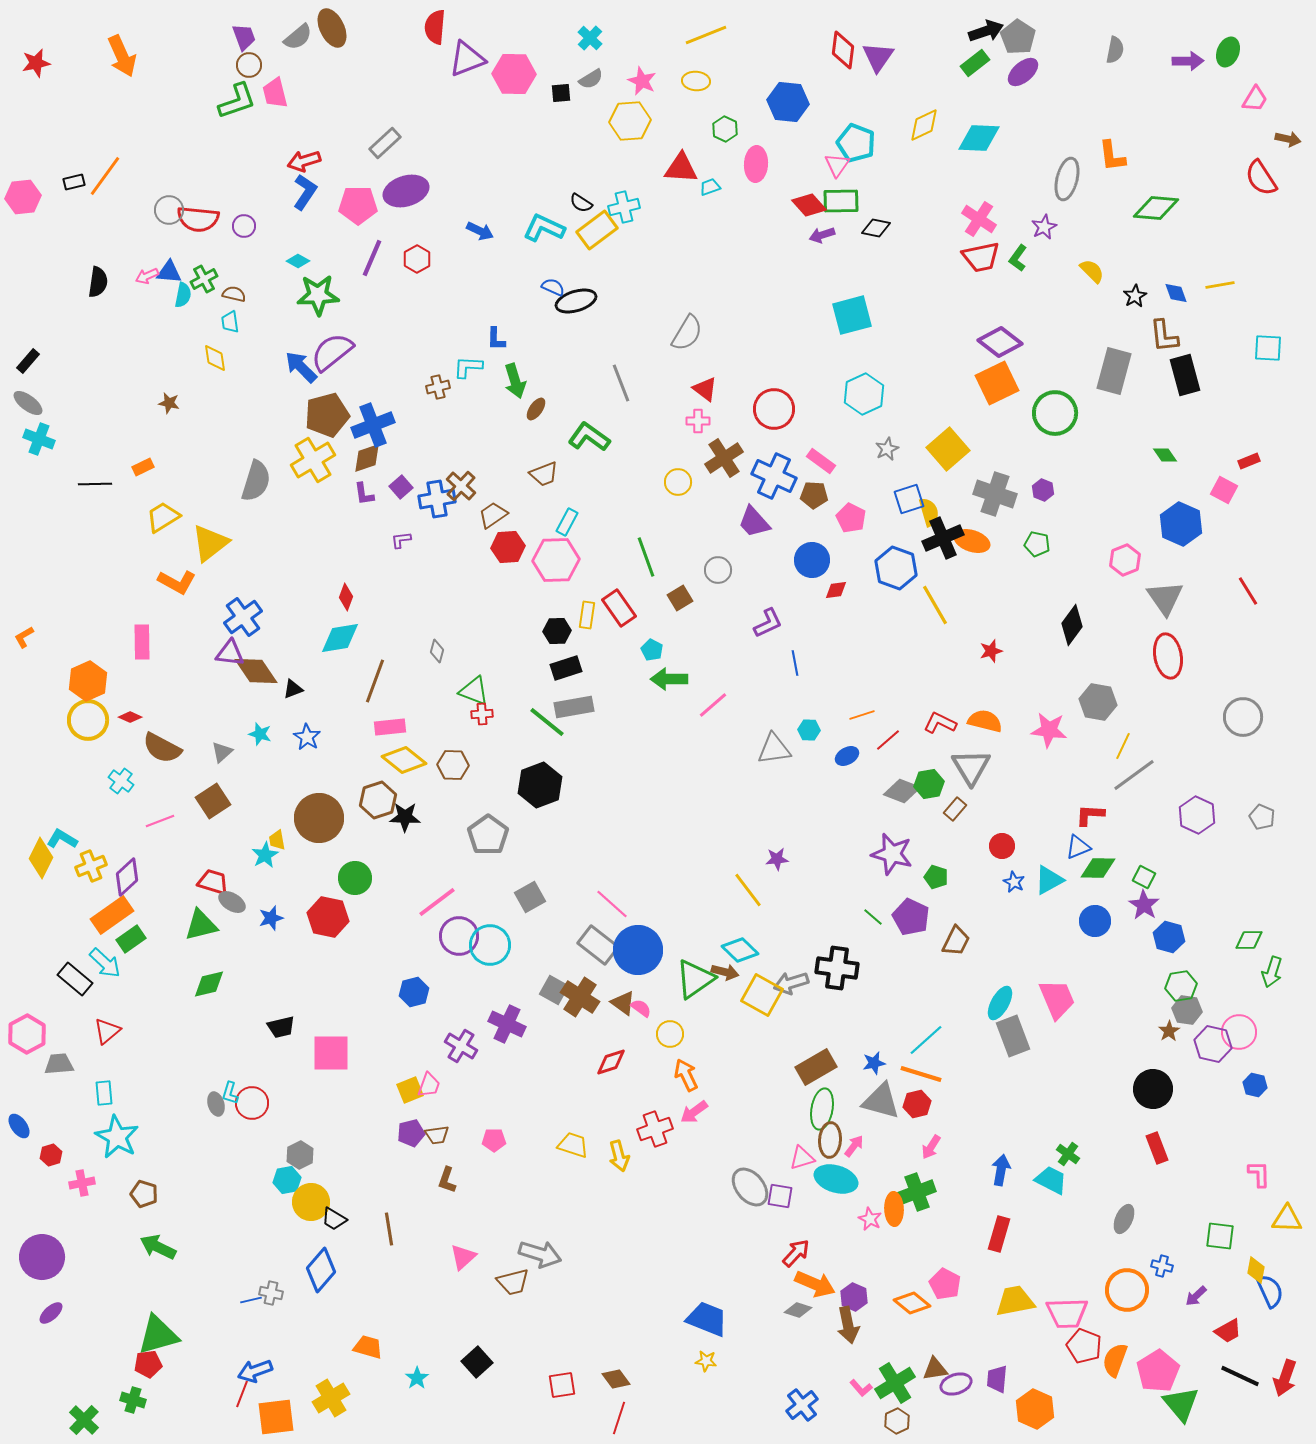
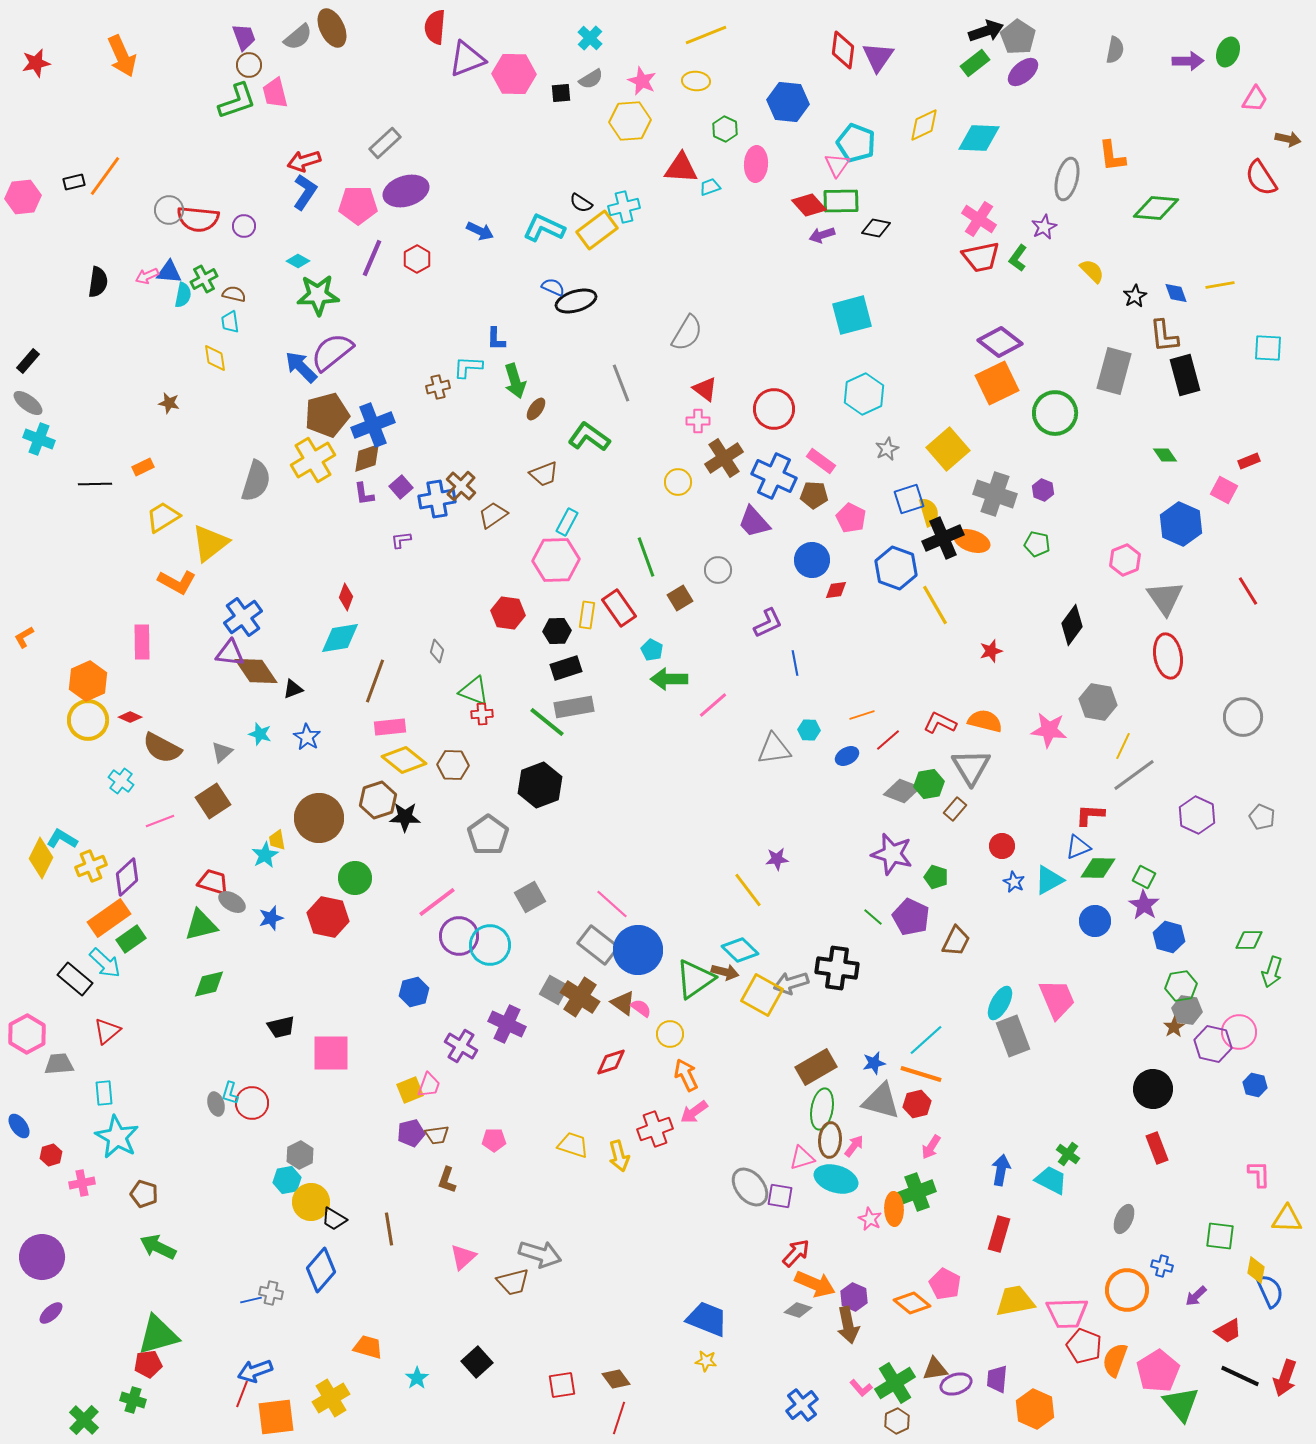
red hexagon at (508, 547): moved 66 px down; rotated 12 degrees clockwise
orange rectangle at (112, 915): moved 3 px left, 3 px down
brown star at (1169, 1031): moved 5 px right, 4 px up
